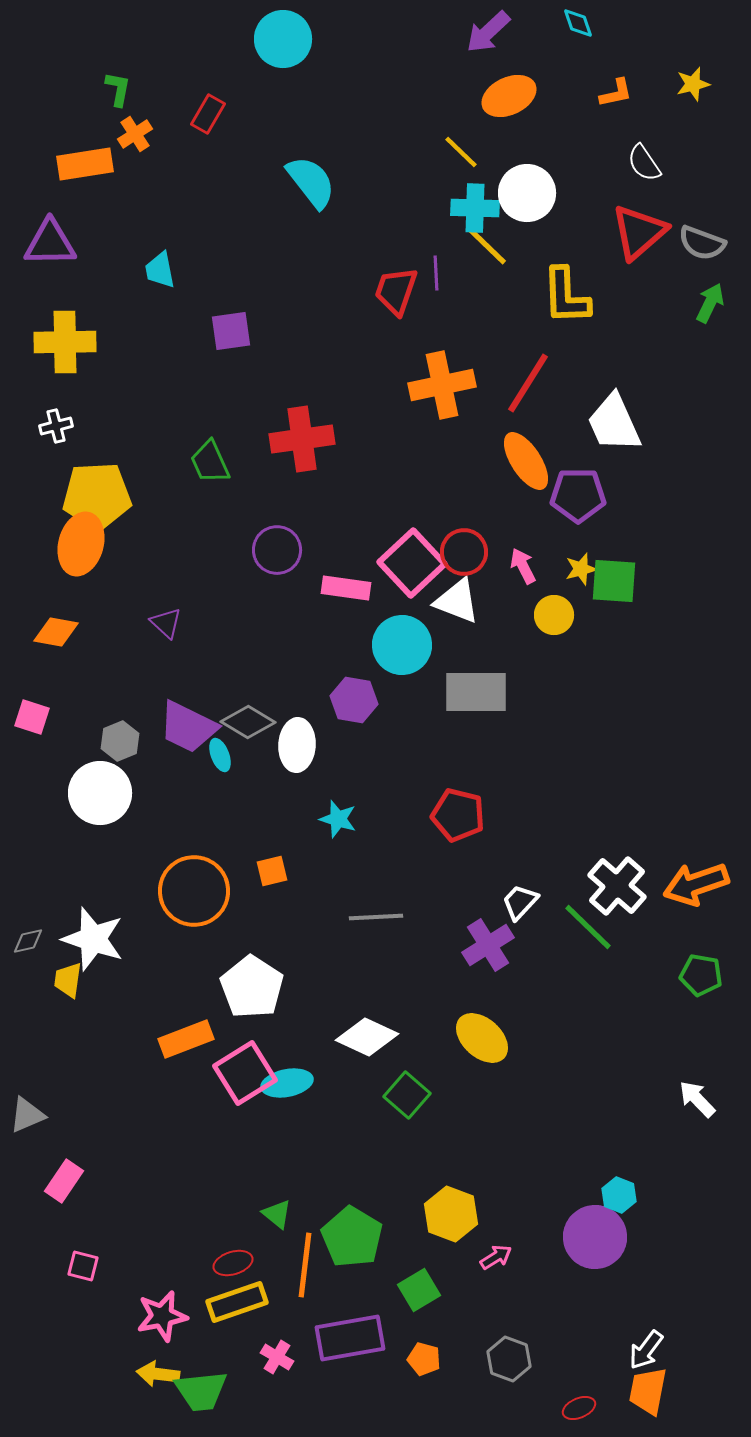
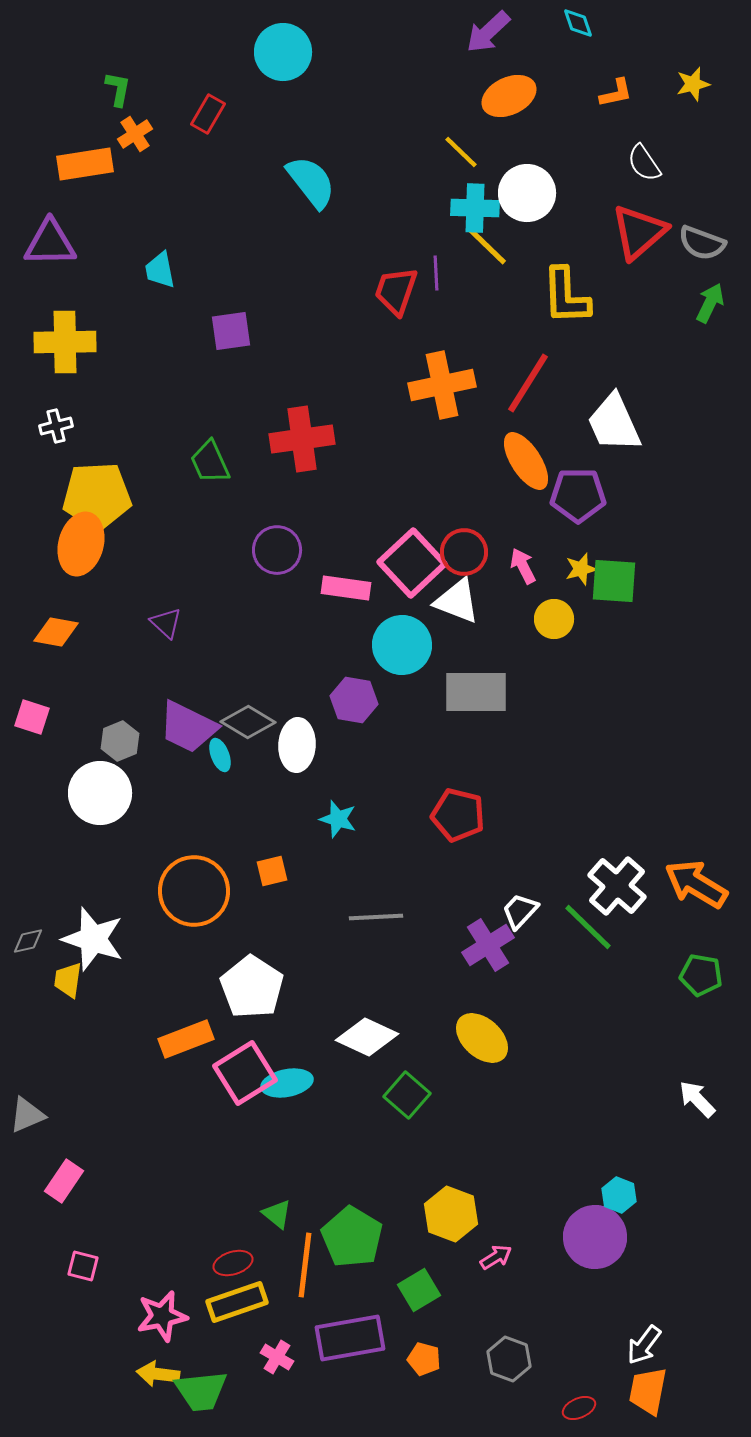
cyan circle at (283, 39): moved 13 px down
yellow circle at (554, 615): moved 4 px down
orange arrow at (696, 884): rotated 50 degrees clockwise
white trapezoid at (520, 902): moved 9 px down
white arrow at (646, 1350): moved 2 px left, 5 px up
